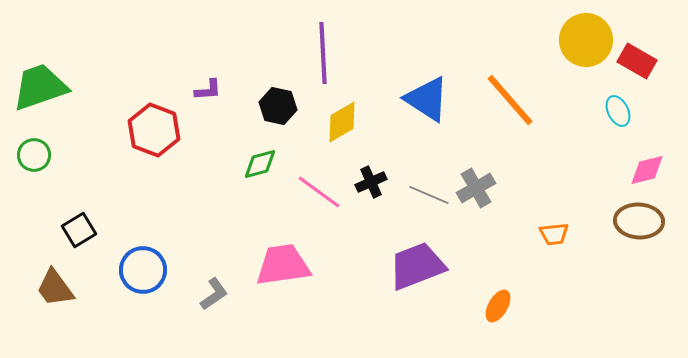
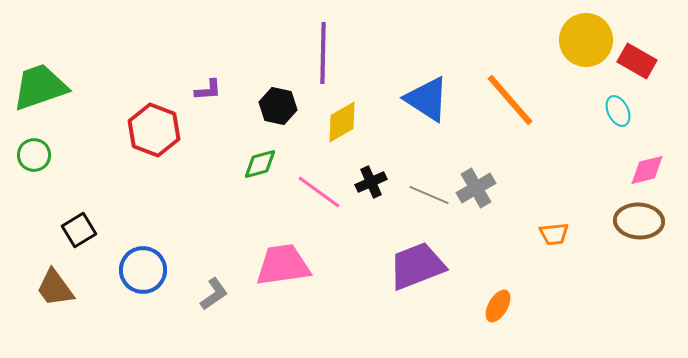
purple line: rotated 4 degrees clockwise
